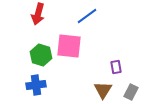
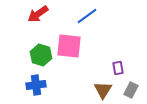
red arrow: rotated 40 degrees clockwise
purple rectangle: moved 2 px right, 1 px down
gray rectangle: moved 2 px up
